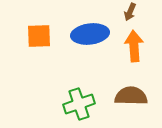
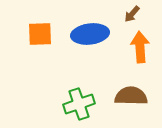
brown arrow: moved 2 px right, 2 px down; rotated 18 degrees clockwise
orange square: moved 1 px right, 2 px up
orange arrow: moved 6 px right, 1 px down
